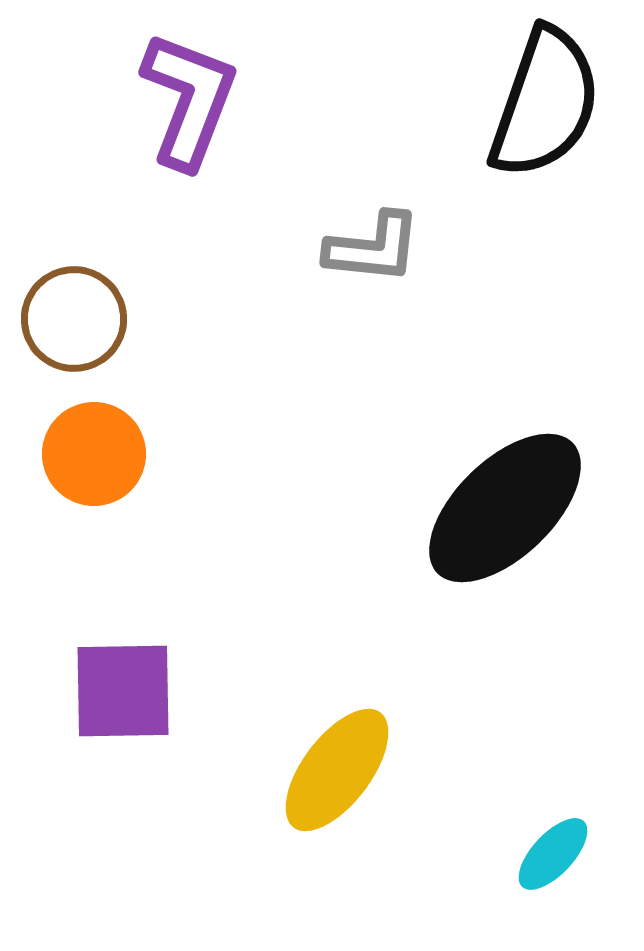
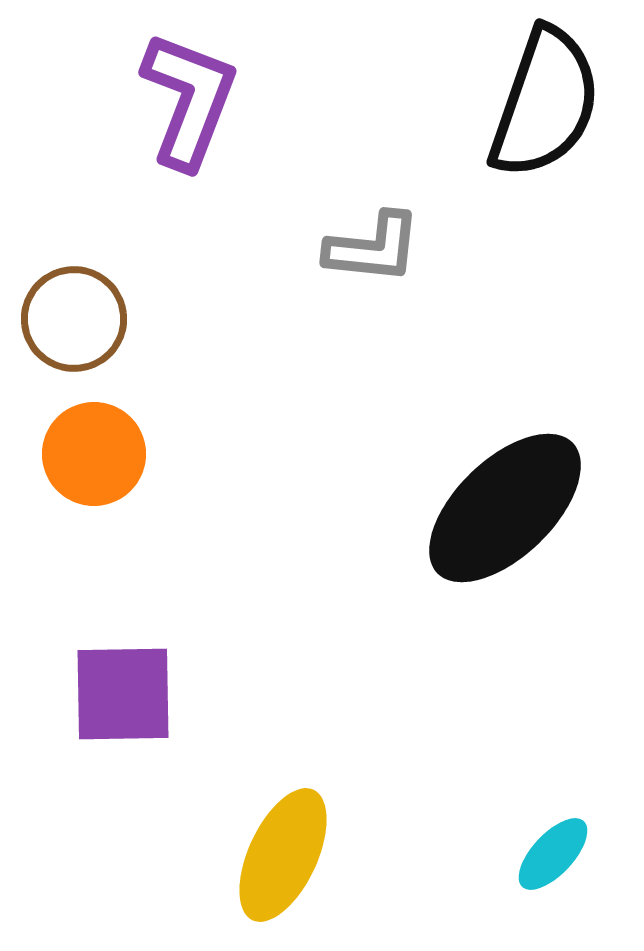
purple square: moved 3 px down
yellow ellipse: moved 54 px left, 85 px down; rotated 12 degrees counterclockwise
